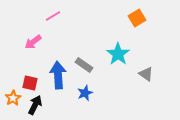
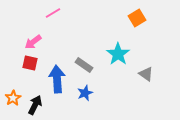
pink line: moved 3 px up
blue arrow: moved 1 px left, 4 px down
red square: moved 20 px up
